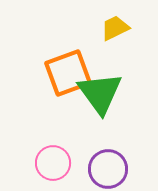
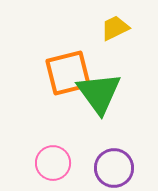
orange square: rotated 6 degrees clockwise
green triangle: moved 1 px left
purple circle: moved 6 px right, 1 px up
